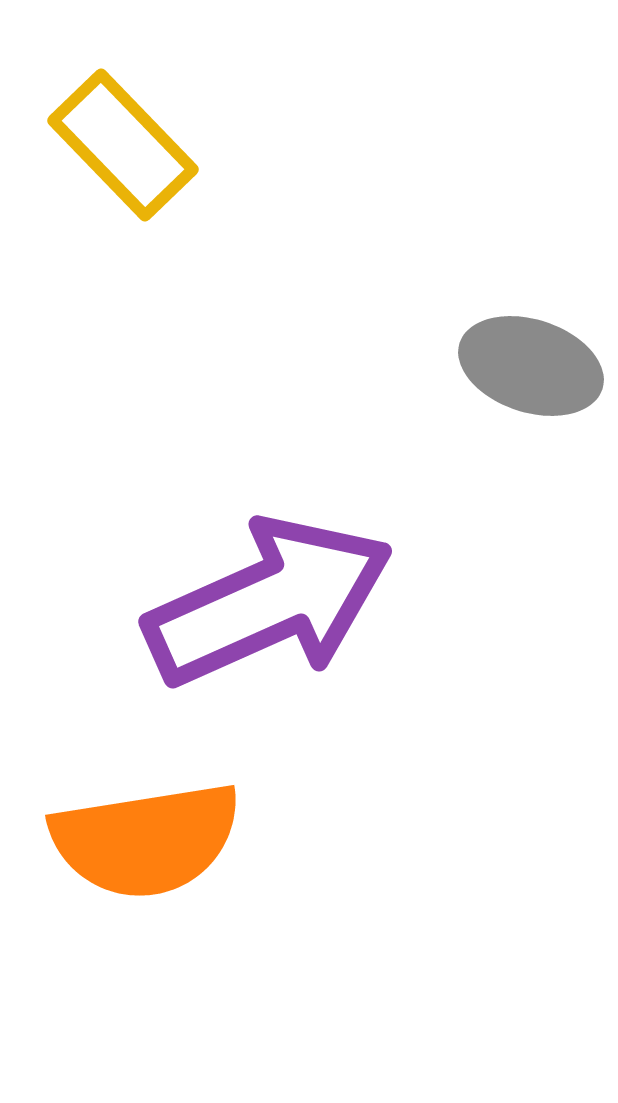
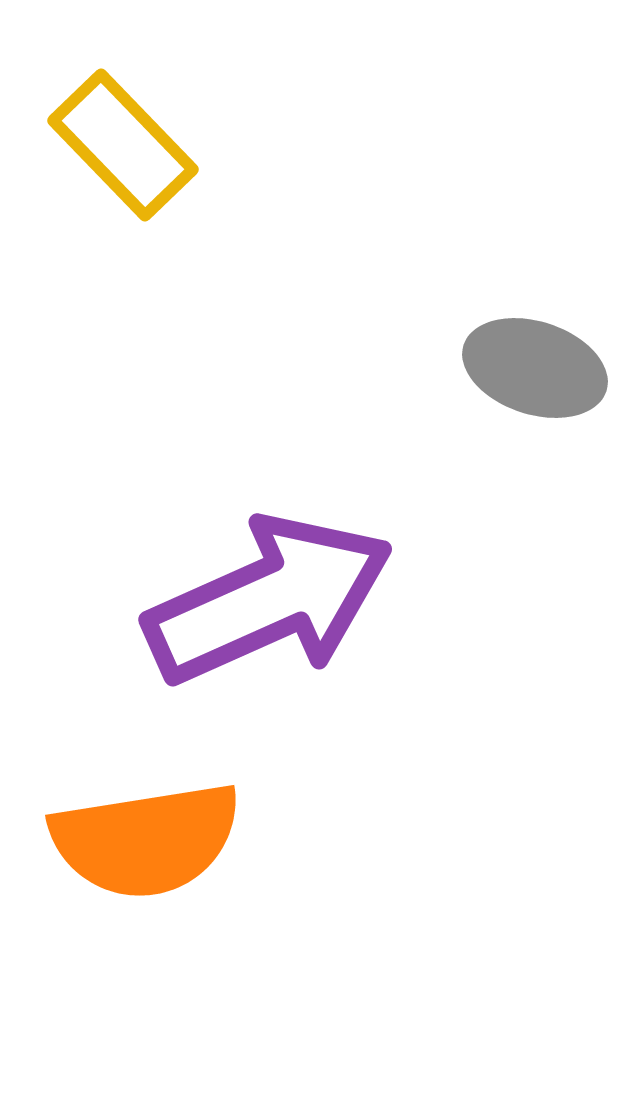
gray ellipse: moved 4 px right, 2 px down
purple arrow: moved 2 px up
